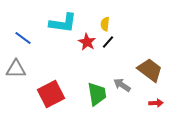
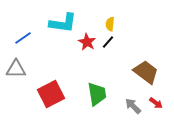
yellow semicircle: moved 5 px right
blue line: rotated 72 degrees counterclockwise
brown trapezoid: moved 4 px left, 2 px down
gray arrow: moved 11 px right, 21 px down; rotated 12 degrees clockwise
red arrow: rotated 40 degrees clockwise
